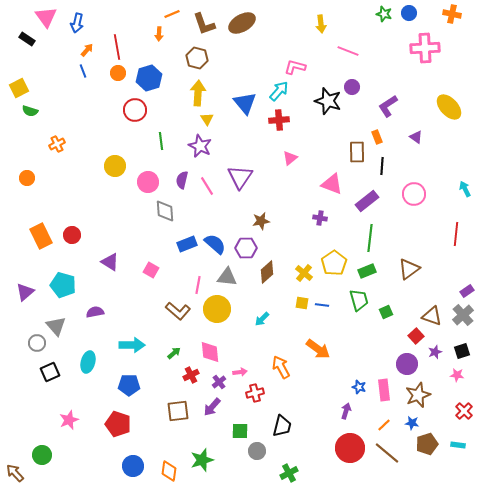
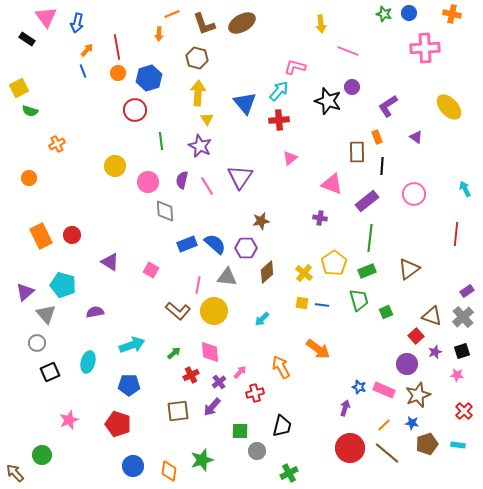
orange circle at (27, 178): moved 2 px right
yellow circle at (217, 309): moved 3 px left, 2 px down
gray cross at (463, 315): moved 2 px down
gray triangle at (56, 326): moved 10 px left, 12 px up
cyan arrow at (132, 345): rotated 20 degrees counterclockwise
pink arrow at (240, 372): rotated 40 degrees counterclockwise
pink rectangle at (384, 390): rotated 60 degrees counterclockwise
purple arrow at (346, 411): moved 1 px left, 3 px up
